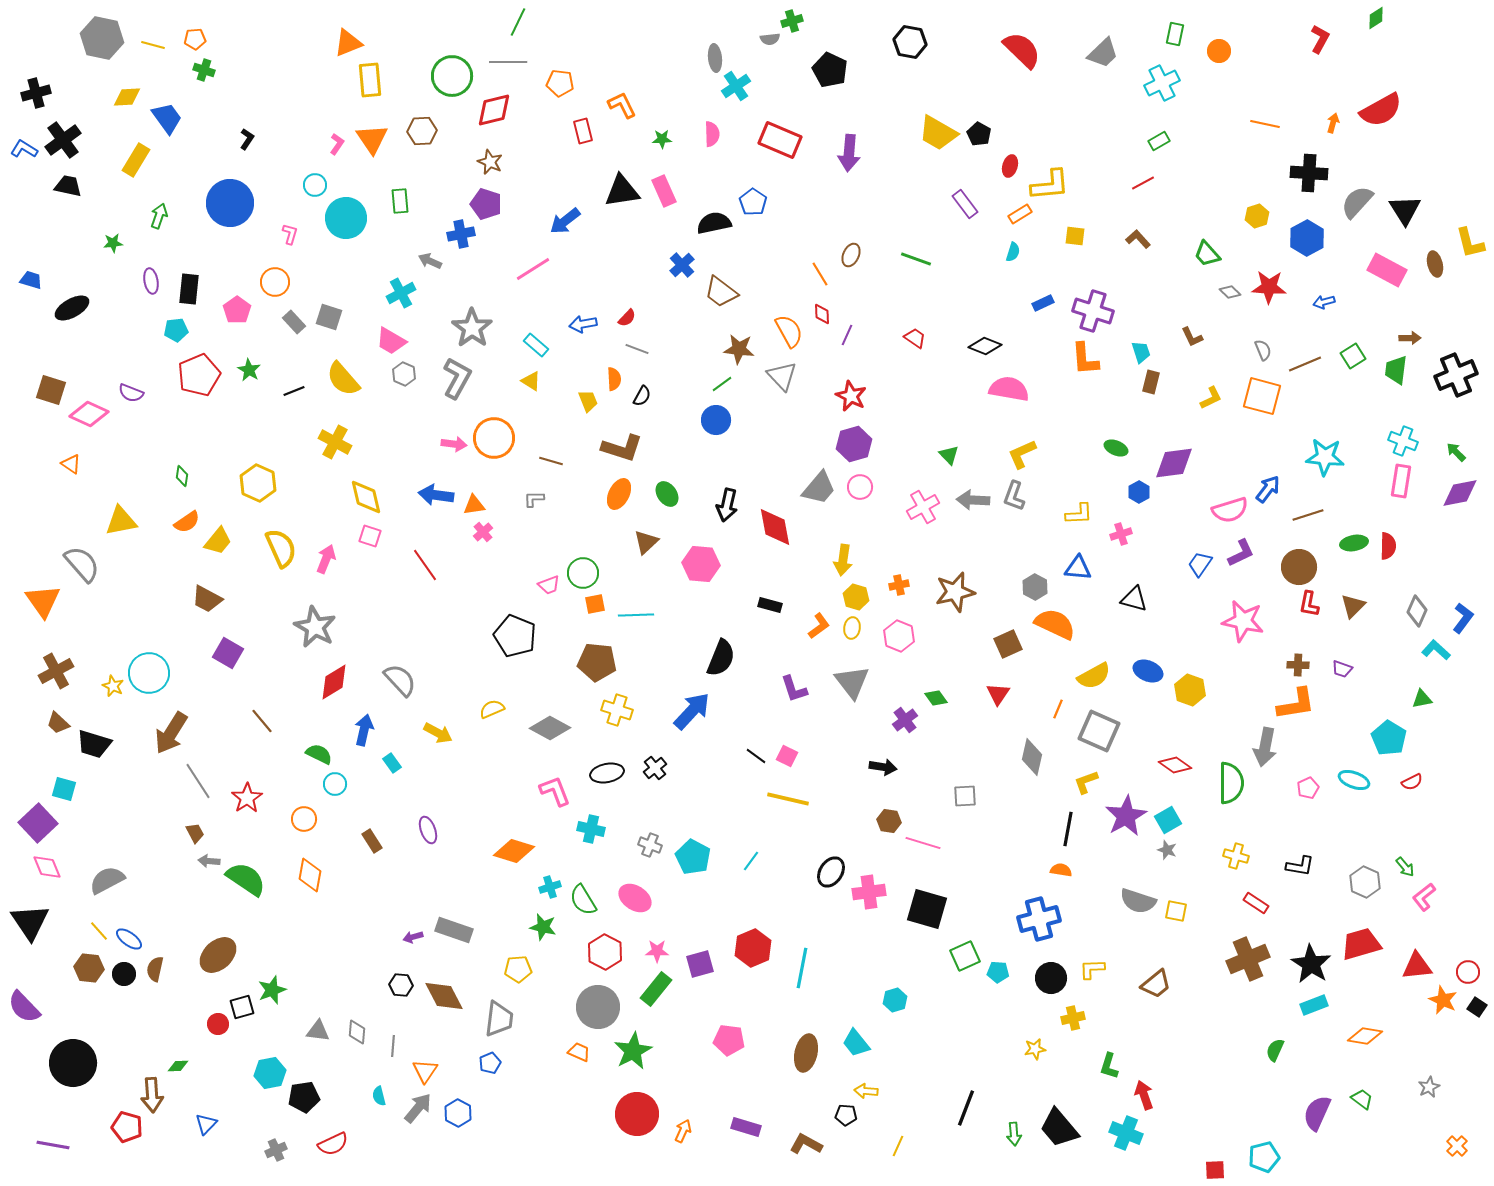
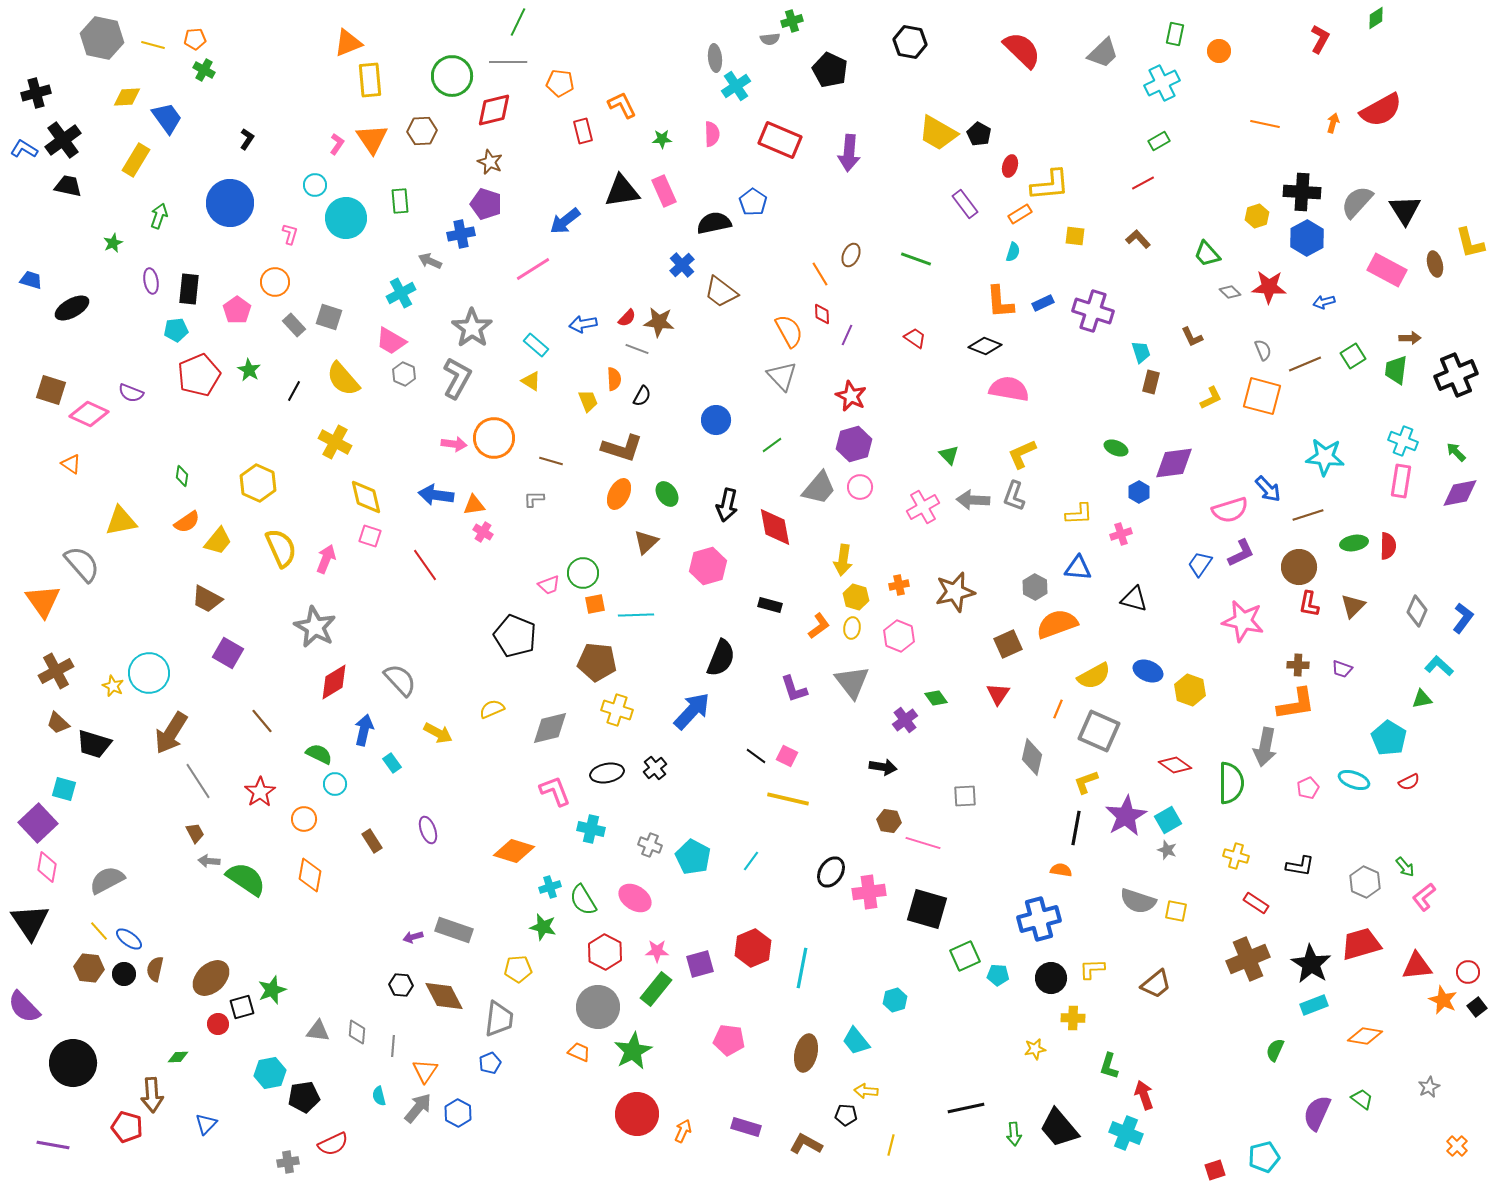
green cross at (204, 70): rotated 10 degrees clockwise
black cross at (1309, 173): moved 7 px left, 19 px down
green star at (113, 243): rotated 18 degrees counterclockwise
gray rectangle at (294, 322): moved 3 px down
brown star at (739, 349): moved 80 px left, 27 px up
orange L-shape at (1085, 359): moved 85 px left, 57 px up
green line at (722, 384): moved 50 px right, 61 px down
black line at (294, 391): rotated 40 degrees counterclockwise
blue arrow at (1268, 489): rotated 100 degrees clockwise
pink cross at (483, 532): rotated 18 degrees counterclockwise
pink hexagon at (701, 564): moved 7 px right, 2 px down; rotated 21 degrees counterclockwise
orange semicircle at (1055, 624): moved 2 px right; rotated 45 degrees counterclockwise
cyan L-shape at (1436, 650): moved 3 px right, 16 px down
gray diamond at (550, 728): rotated 42 degrees counterclockwise
red semicircle at (1412, 782): moved 3 px left
red star at (247, 798): moved 13 px right, 6 px up
black line at (1068, 829): moved 8 px right, 1 px up
pink diamond at (47, 867): rotated 32 degrees clockwise
brown ellipse at (218, 955): moved 7 px left, 23 px down
cyan pentagon at (998, 972): moved 3 px down
black square at (1477, 1007): rotated 18 degrees clockwise
yellow cross at (1073, 1018): rotated 15 degrees clockwise
cyan trapezoid at (856, 1043): moved 2 px up
green diamond at (178, 1066): moved 9 px up
black line at (966, 1108): rotated 57 degrees clockwise
yellow line at (898, 1146): moved 7 px left, 1 px up; rotated 10 degrees counterclockwise
gray cross at (276, 1150): moved 12 px right, 12 px down; rotated 15 degrees clockwise
red square at (1215, 1170): rotated 15 degrees counterclockwise
